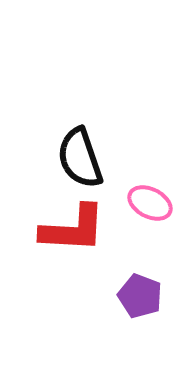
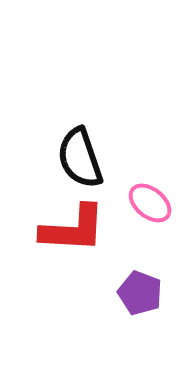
pink ellipse: rotated 12 degrees clockwise
purple pentagon: moved 3 px up
